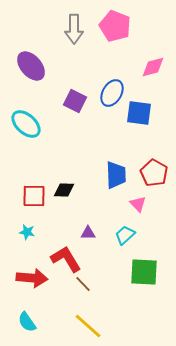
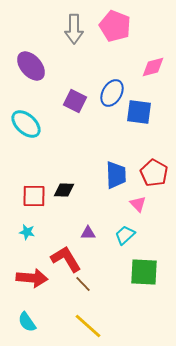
blue square: moved 1 px up
